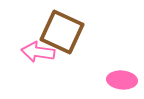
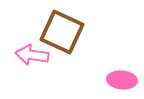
pink arrow: moved 6 px left, 3 px down
